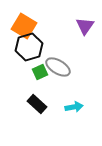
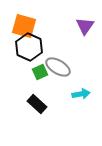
orange square: rotated 15 degrees counterclockwise
black hexagon: rotated 20 degrees counterclockwise
cyan arrow: moved 7 px right, 13 px up
